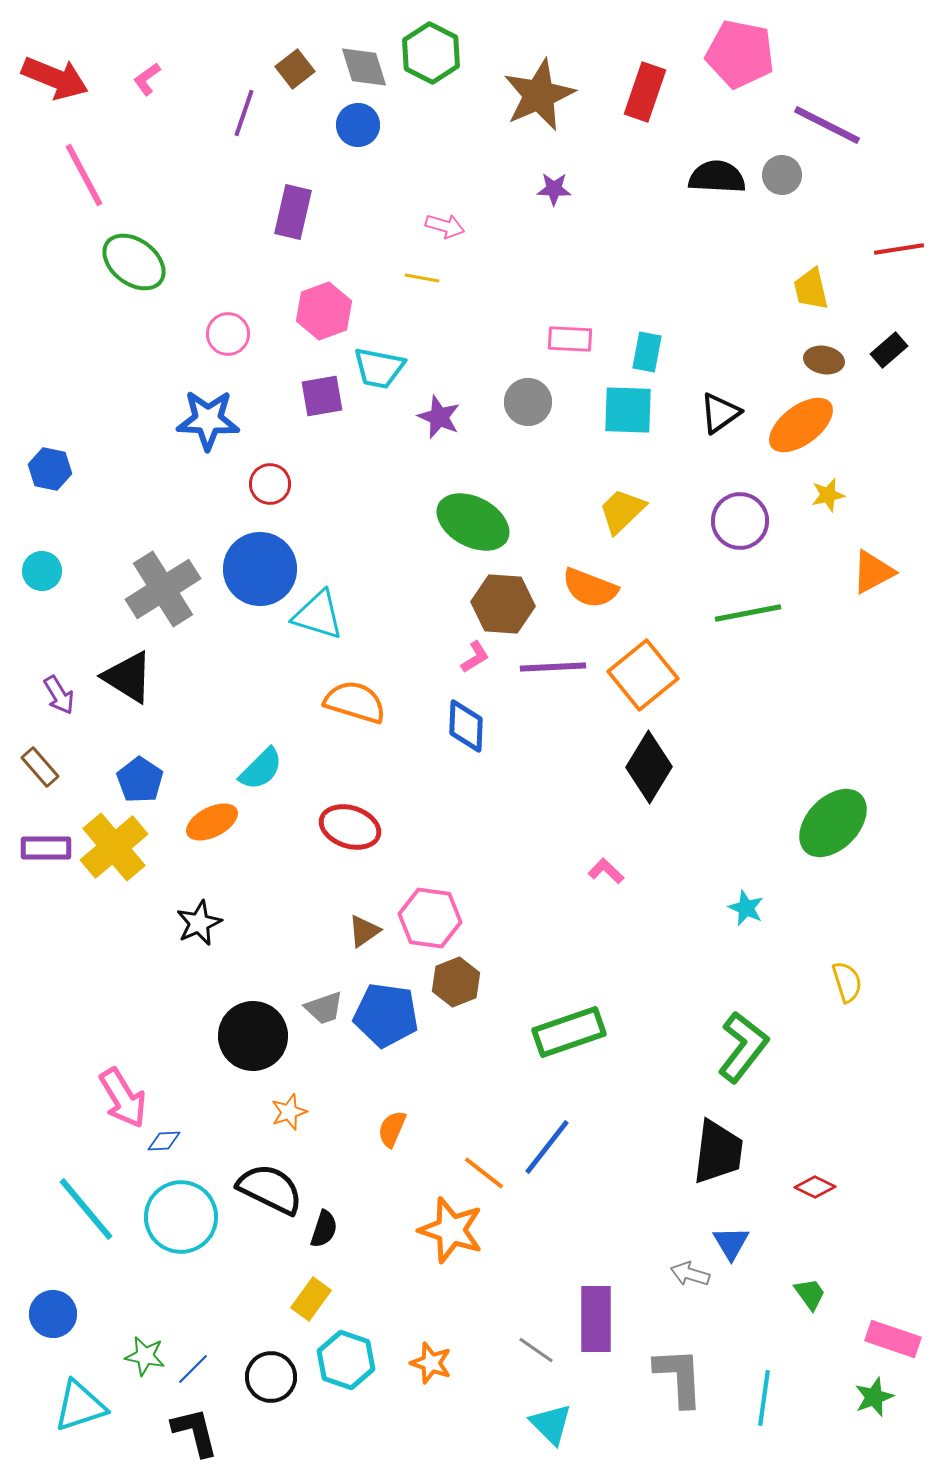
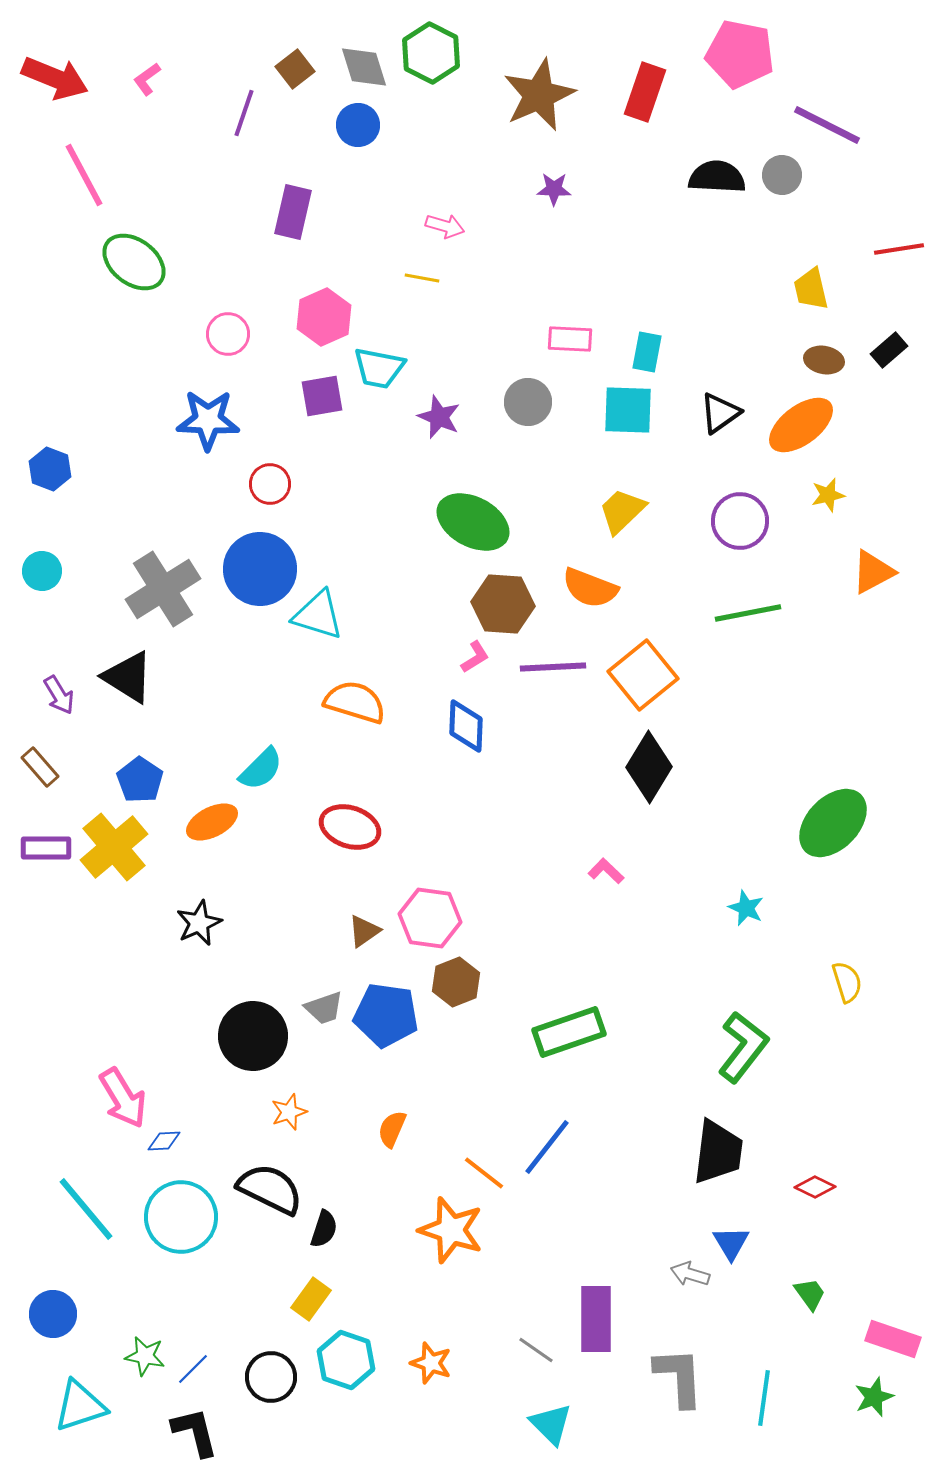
pink hexagon at (324, 311): moved 6 px down; rotated 4 degrees counterclockwise
blue hexagon at (50, 469): rotated 9 degrees clockwise
